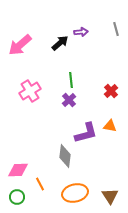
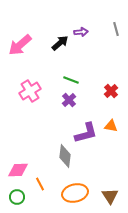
green line: rotated 63 degrees counterclockwise
orange triangle: moved 1 px right
